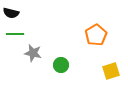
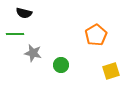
black semicircle: moved 13 px right
